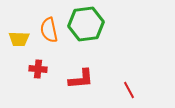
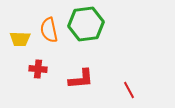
yellow trapezoid: moved 1 px right
